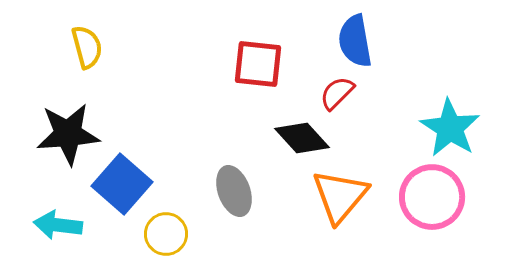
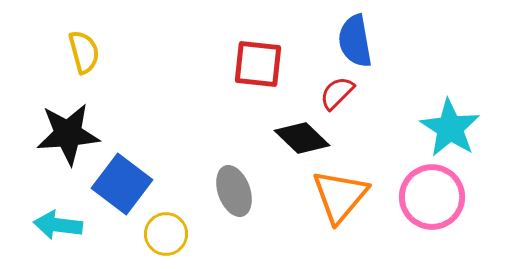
yellow semicircle: moved 3 px left, 5 px down
black diamond: rotated 4 degrees counterclockwise
blue square: rotated 4 degrees counterclockwise
